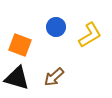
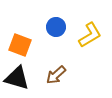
brown arrow: moved 2 px right, 2 px up
